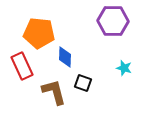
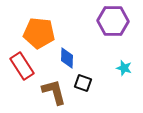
blue diamond: moved 2 px right, 1 px down
red rectangle: rotated 8 degrees counterclockwise
